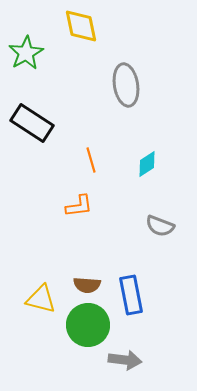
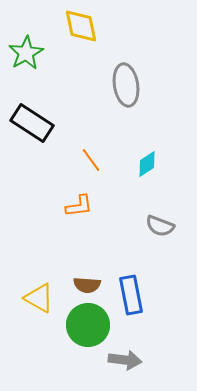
orange line: rotated 20 degrees counterclockwise
yellow triangle: moved 2 px left, 1 px up; rotated 16 degrees clockwise
